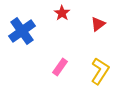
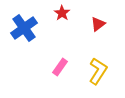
blue cross: moved 2 px right, 3 px up
yellow L-shape: moved 2 px left
